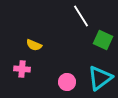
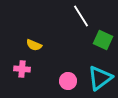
pink circle: moved 1 px right, 1 px up
